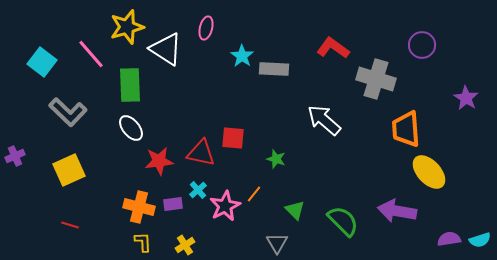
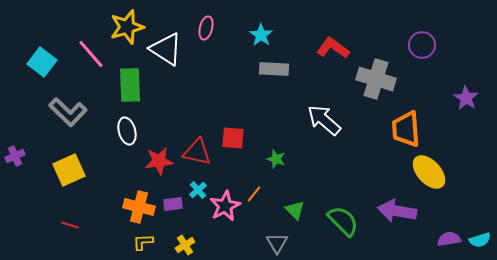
cyan star: moved 19 px right, 21 px up
white ellipse: moved 4 px left, 3 px down; rotated 24 degrees clockwise
red triangle: moved 4 px left, 1 px up
yellow L-shape: rotated 90 degrees counterclockwise
